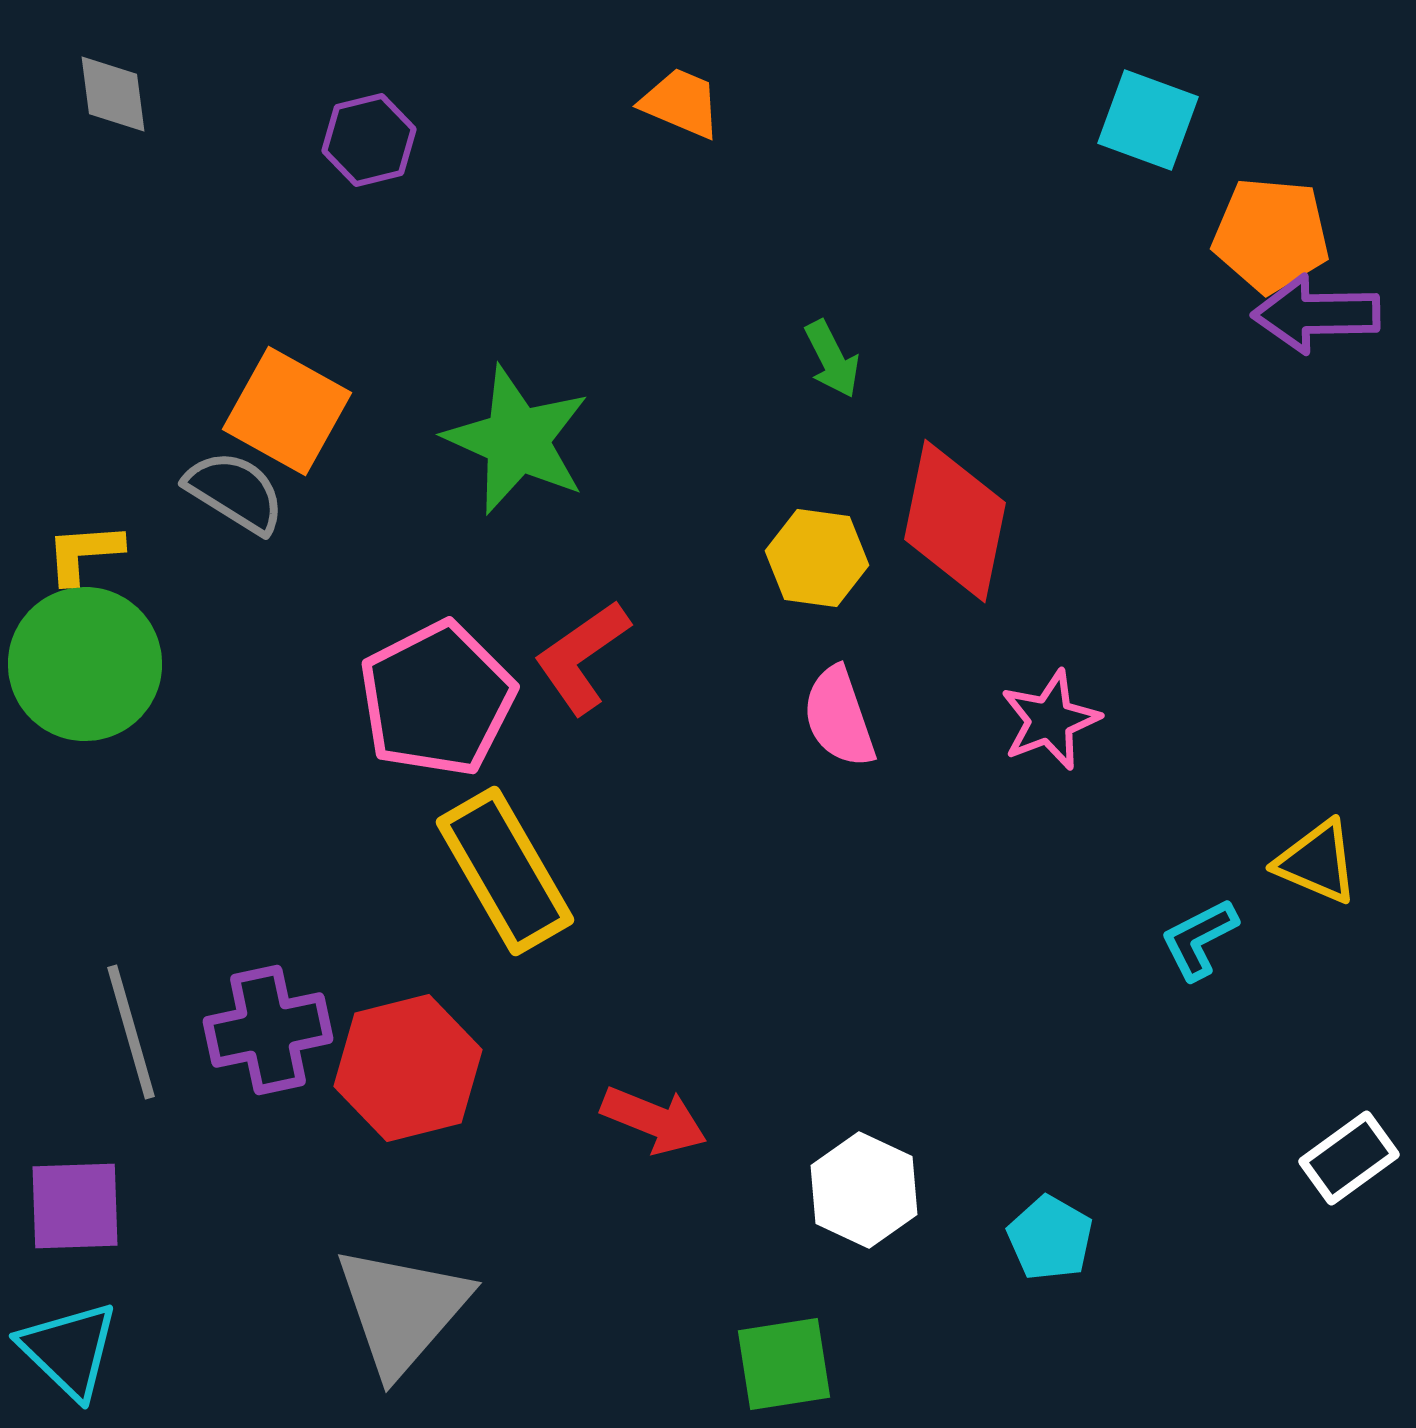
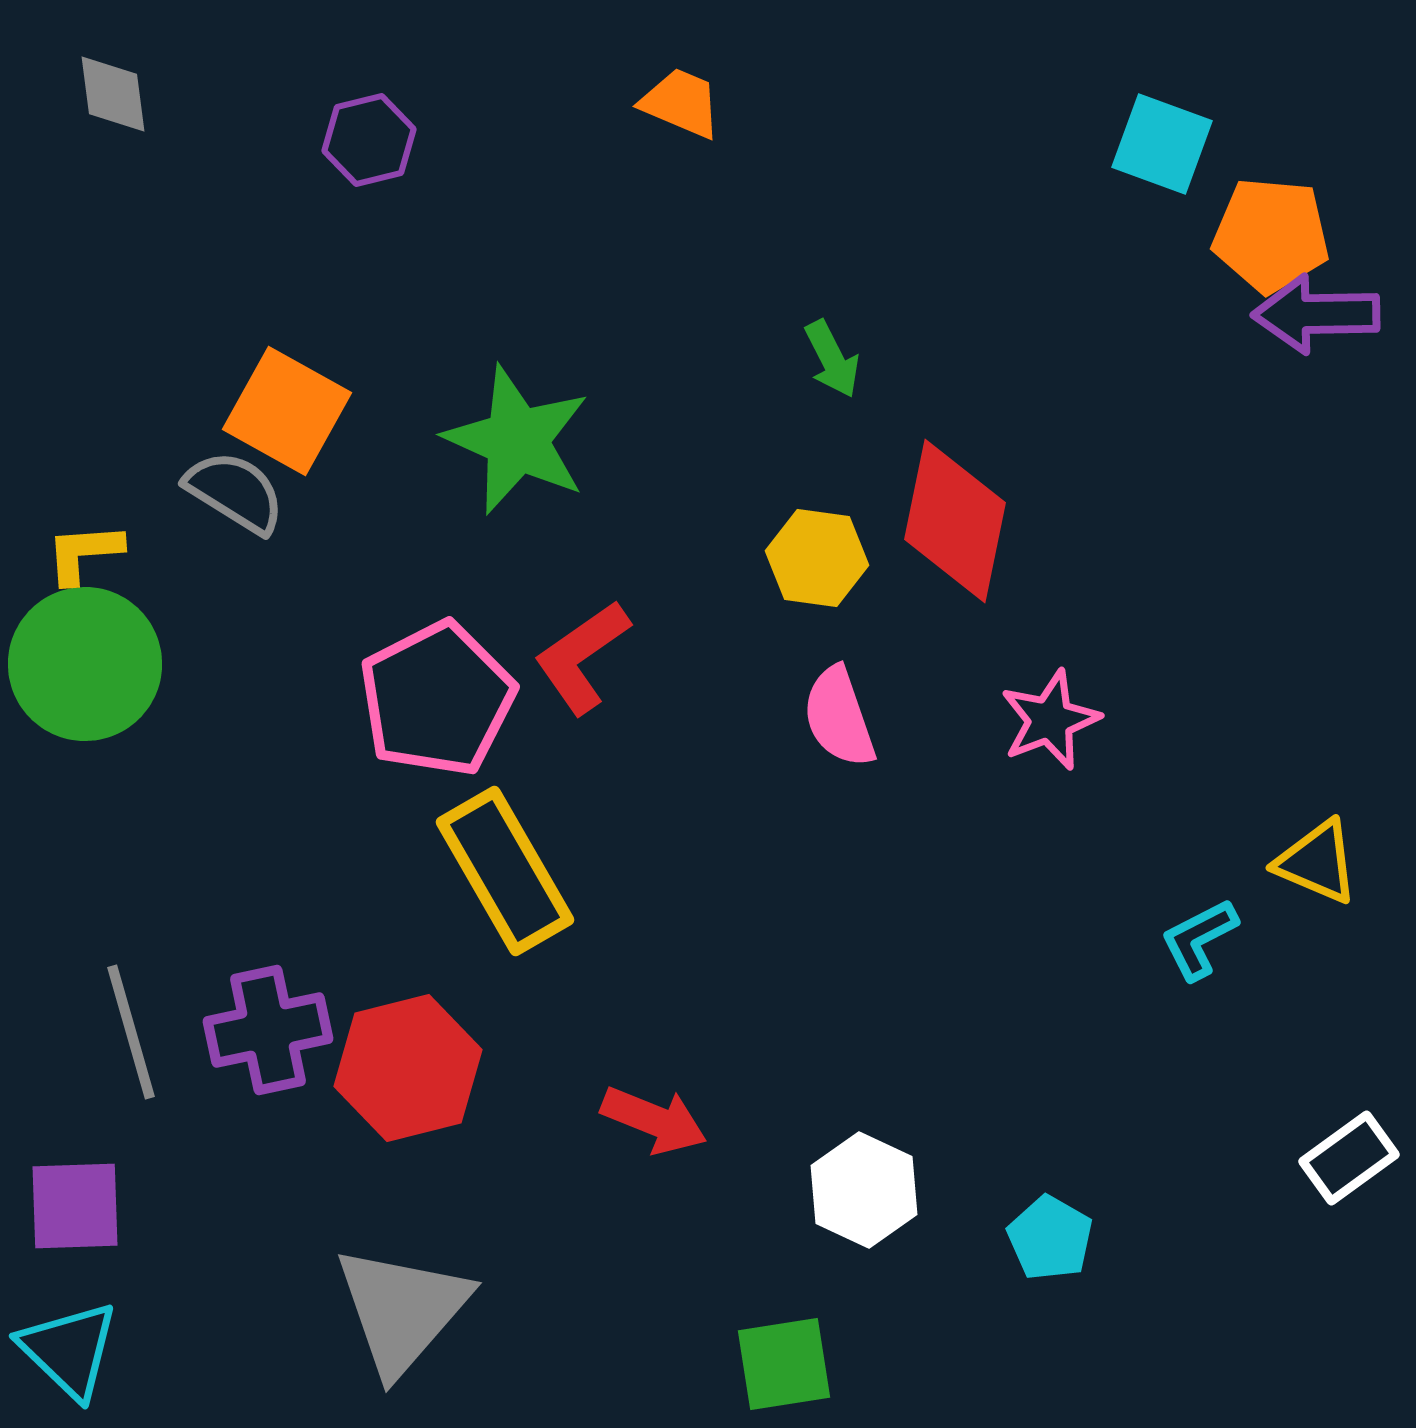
cyan square: moved 14 px right, 24 px down
